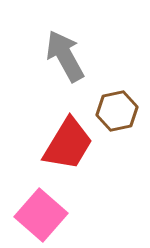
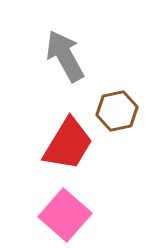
pink square: moved 24 px right
